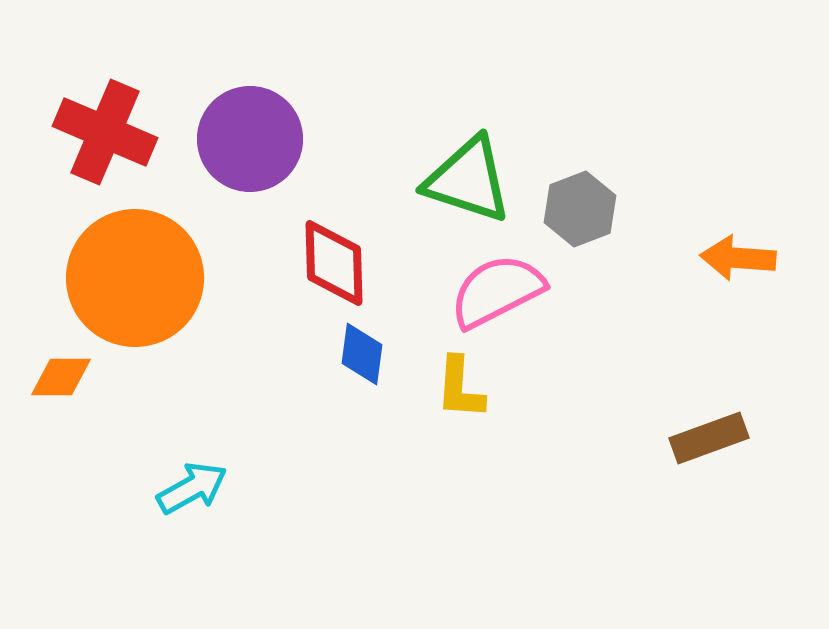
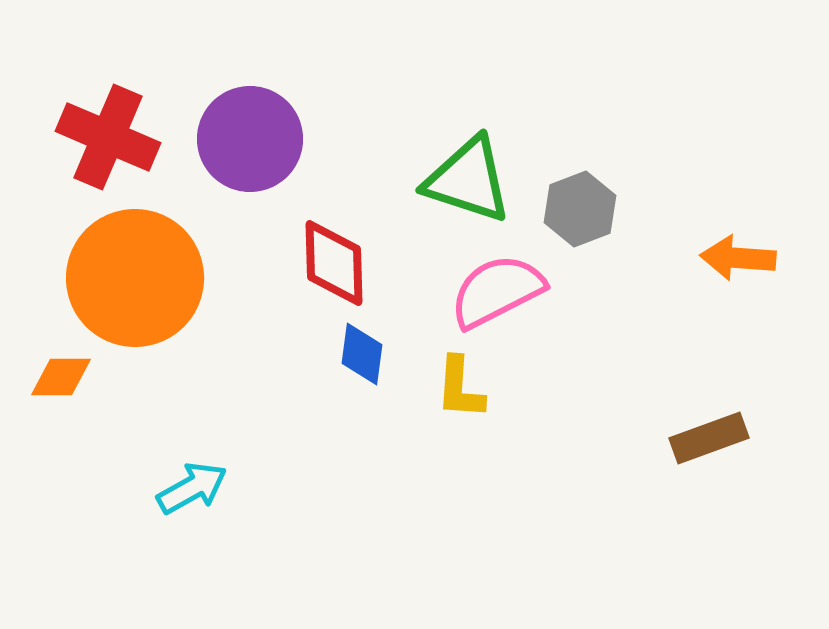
red cross: moved 3 px right, 5 px down
